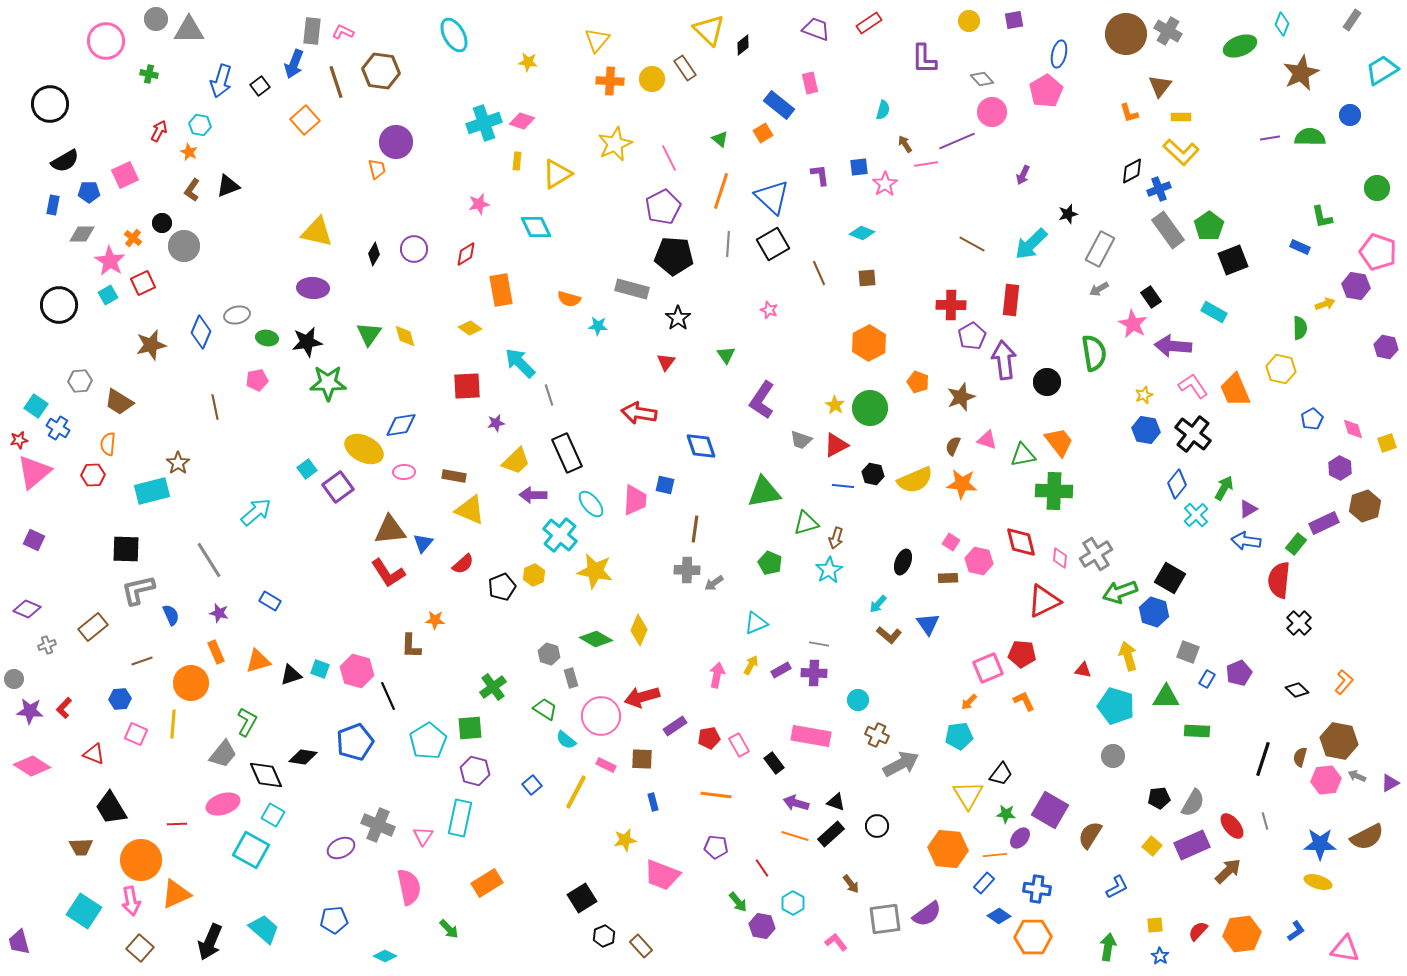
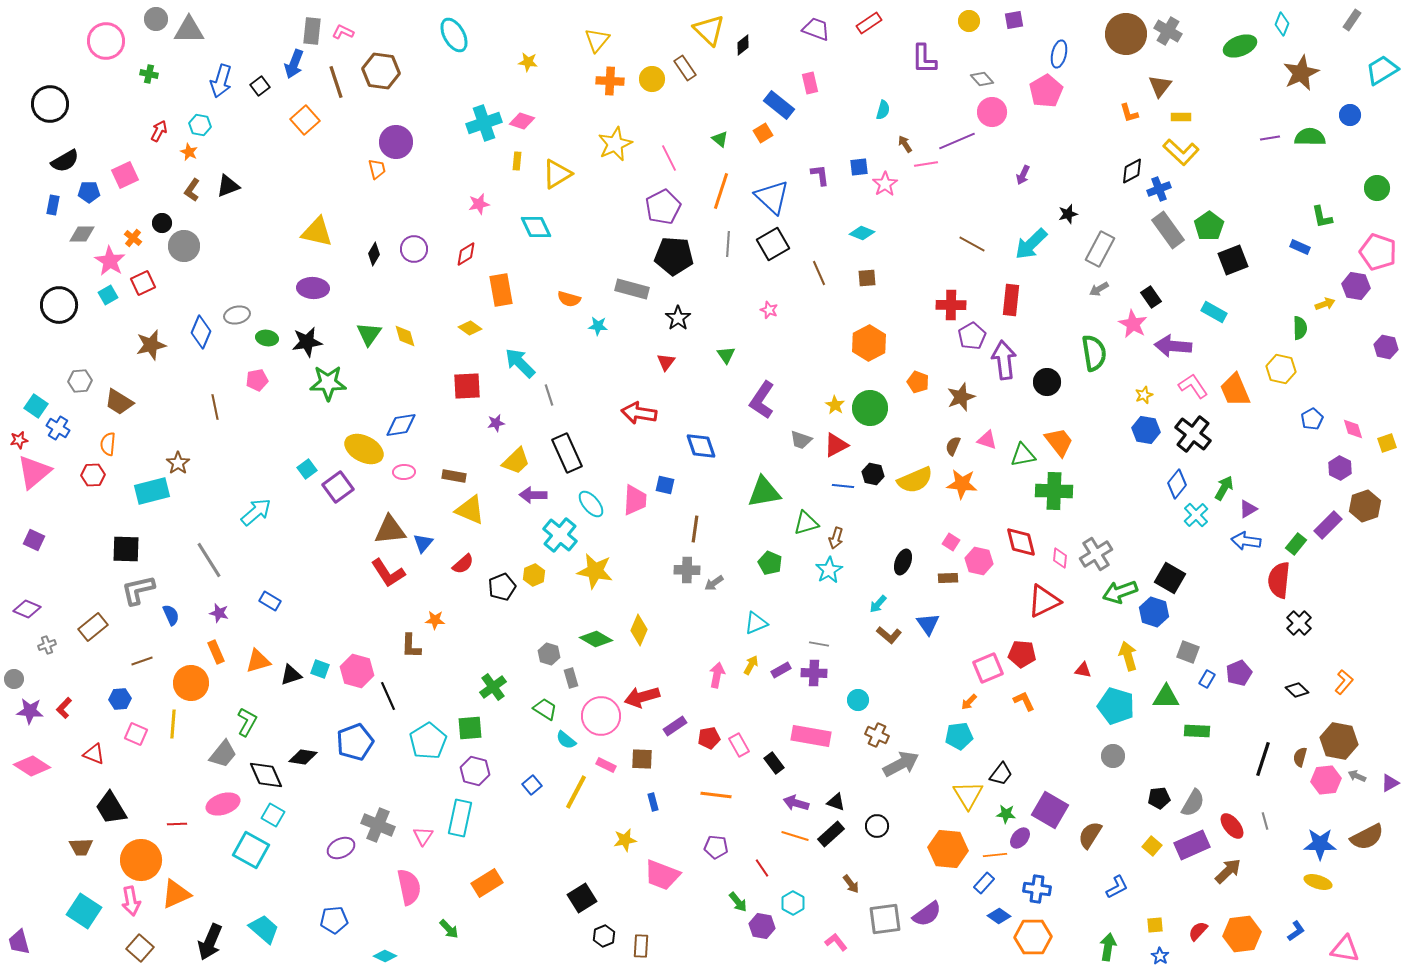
purple rectangle at (1324, 523): moved 4 px right, 2 px down; rotated 20 degrees counterclockwise
brown rectangle at (641, 946): rotated 45 degrees clockwise
